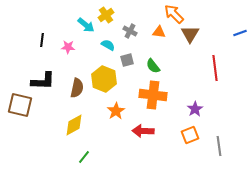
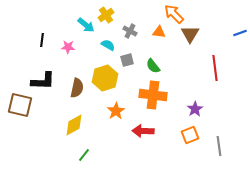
yellow hexagon: moved 1 px right, 1 px up; rotated 20 degrees clockwise
green line: moved 2 px up
